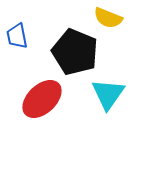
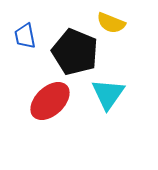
yellow semicircle: moved 3 px right, 5 px down
blue trapezoid: moved 8 px right
red ellipse: moved 8 px right, 2 px down
